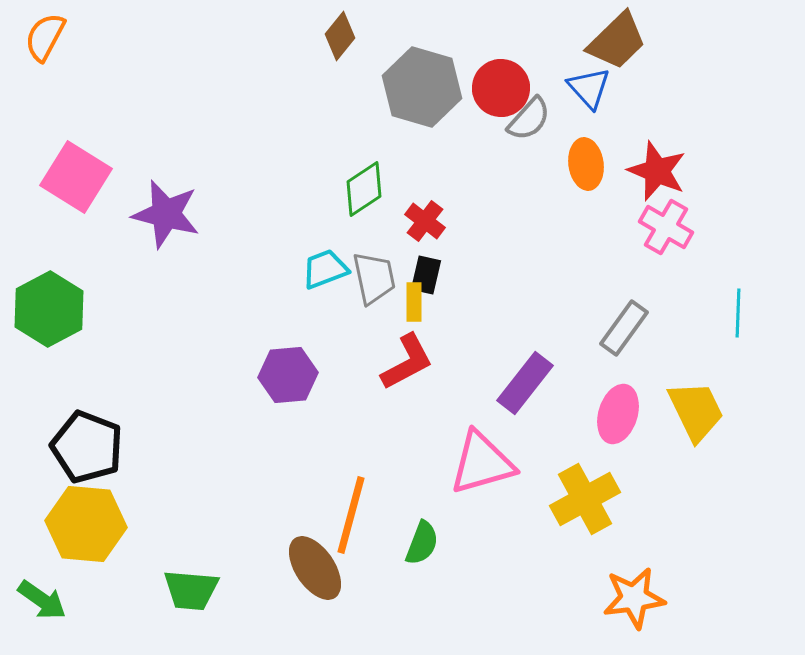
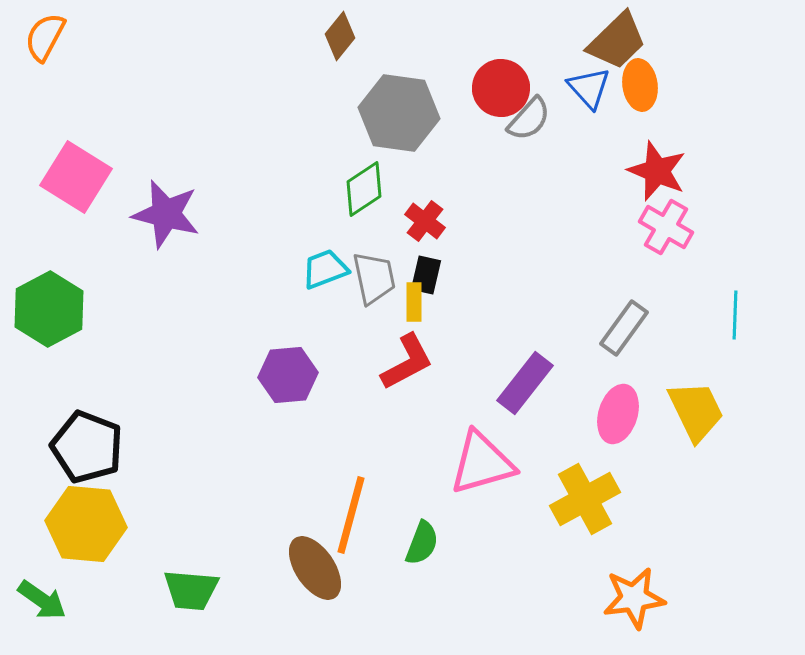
gray hexagon: moved 23 px left, 26 px down; rotated 8 degrees counterclockwise
orange ellipse: moved 54 px right, 79 px up
cyan line: moved 3 px left, 2 px down
